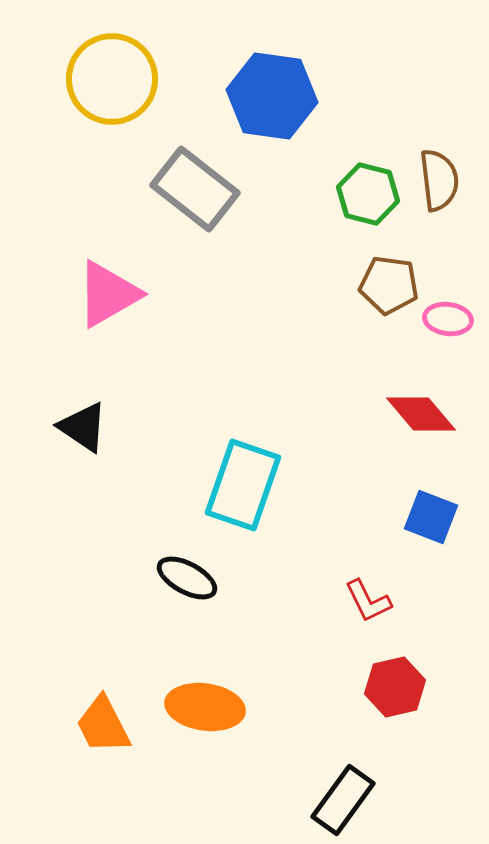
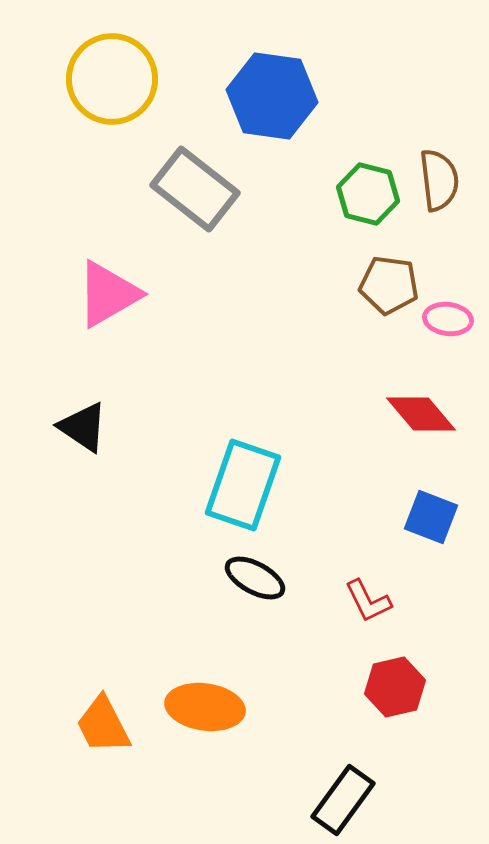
black ellipse: moved 68 px right
